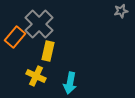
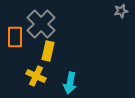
gray cross: moved 2 px right
orange rectangle: rotated 40 degrees counterclockwise
